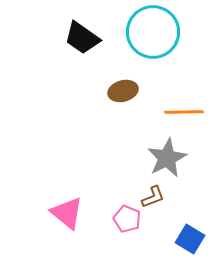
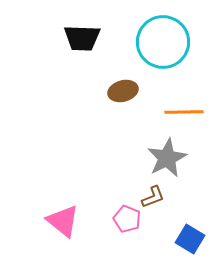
cyan circle: moved 10 px right, 10 px down
black trapezoid: rotated 33 degrees counterclockwise
pink triangle: moved 4 px left, 8 px down
